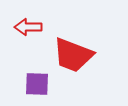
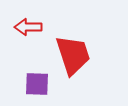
red trapezoid: rotated 129 degrees counterclockwise
